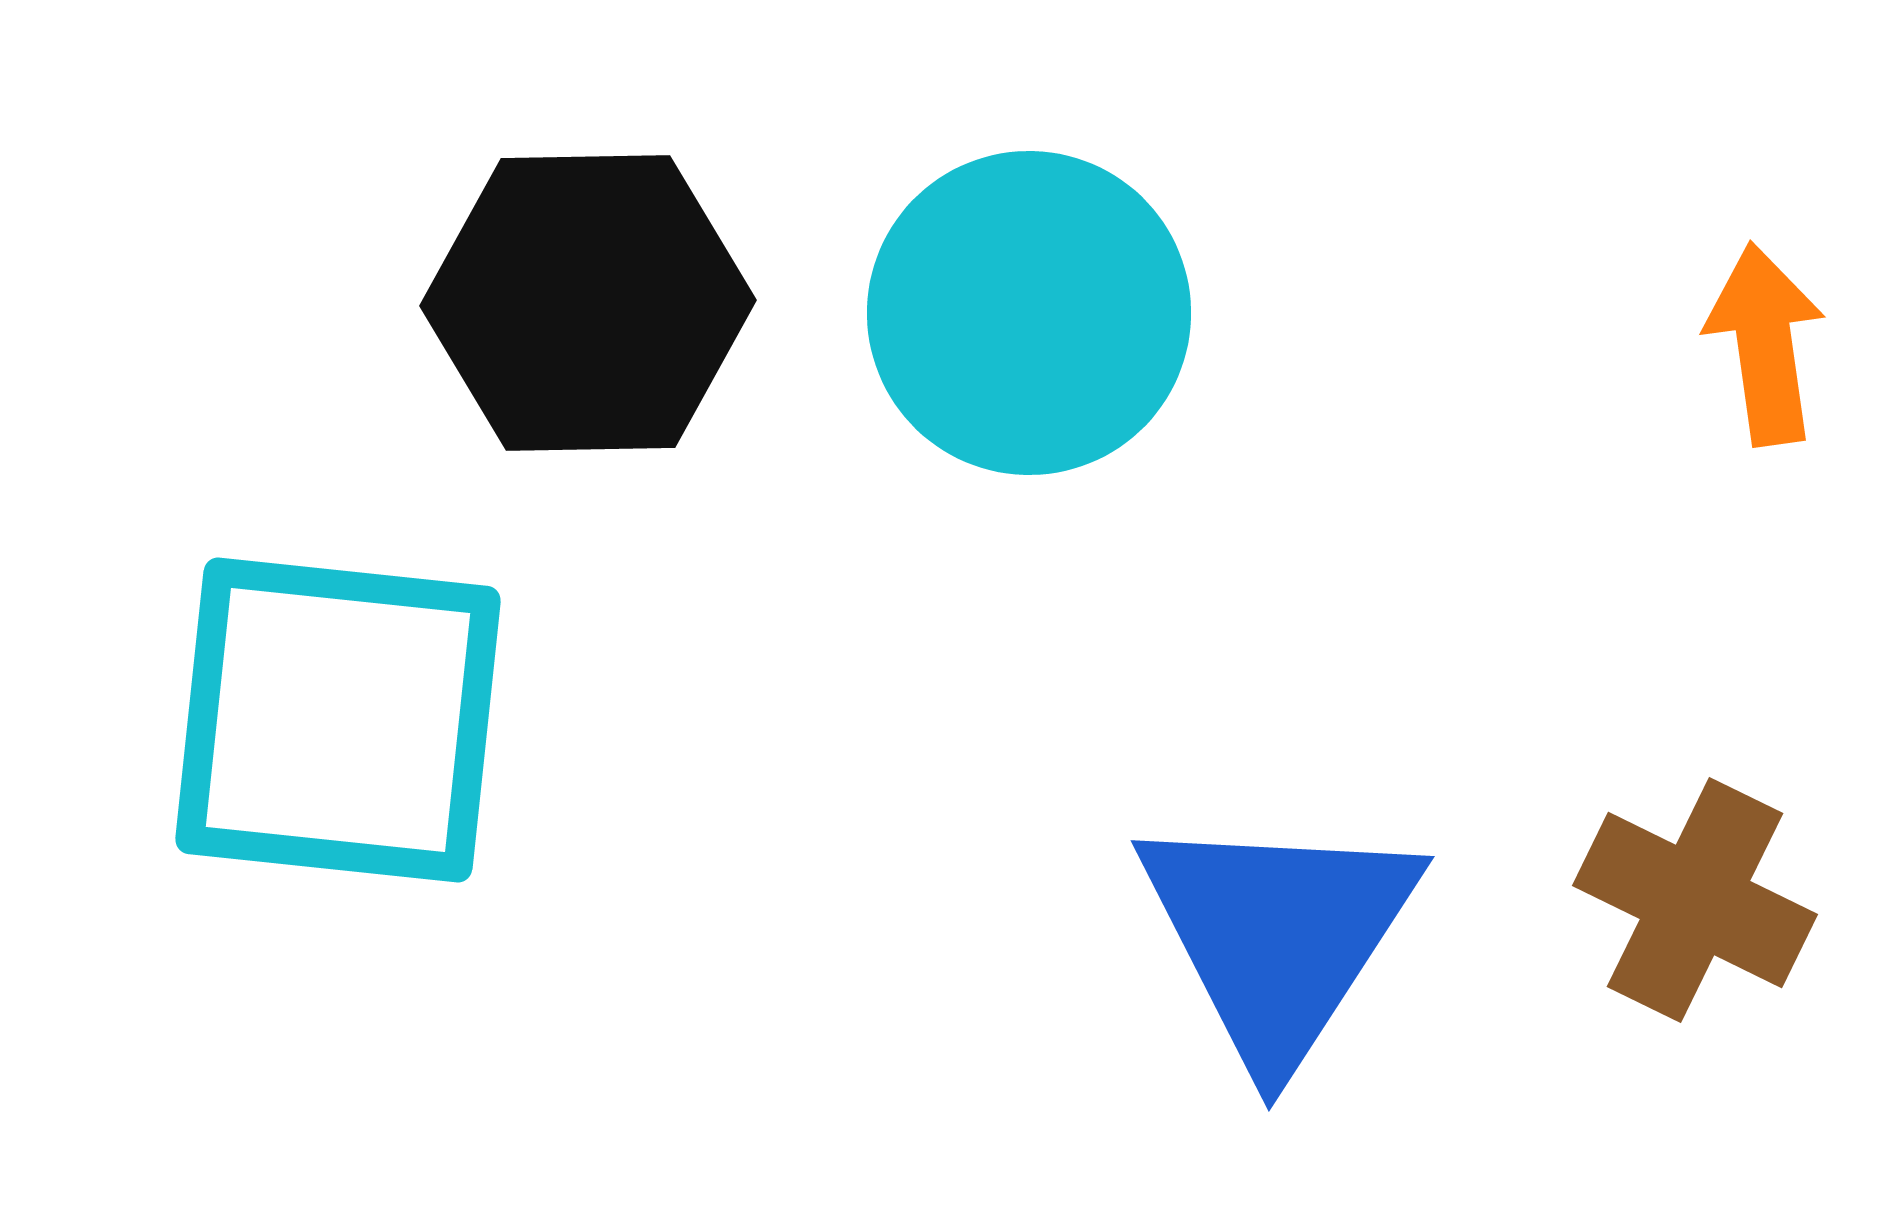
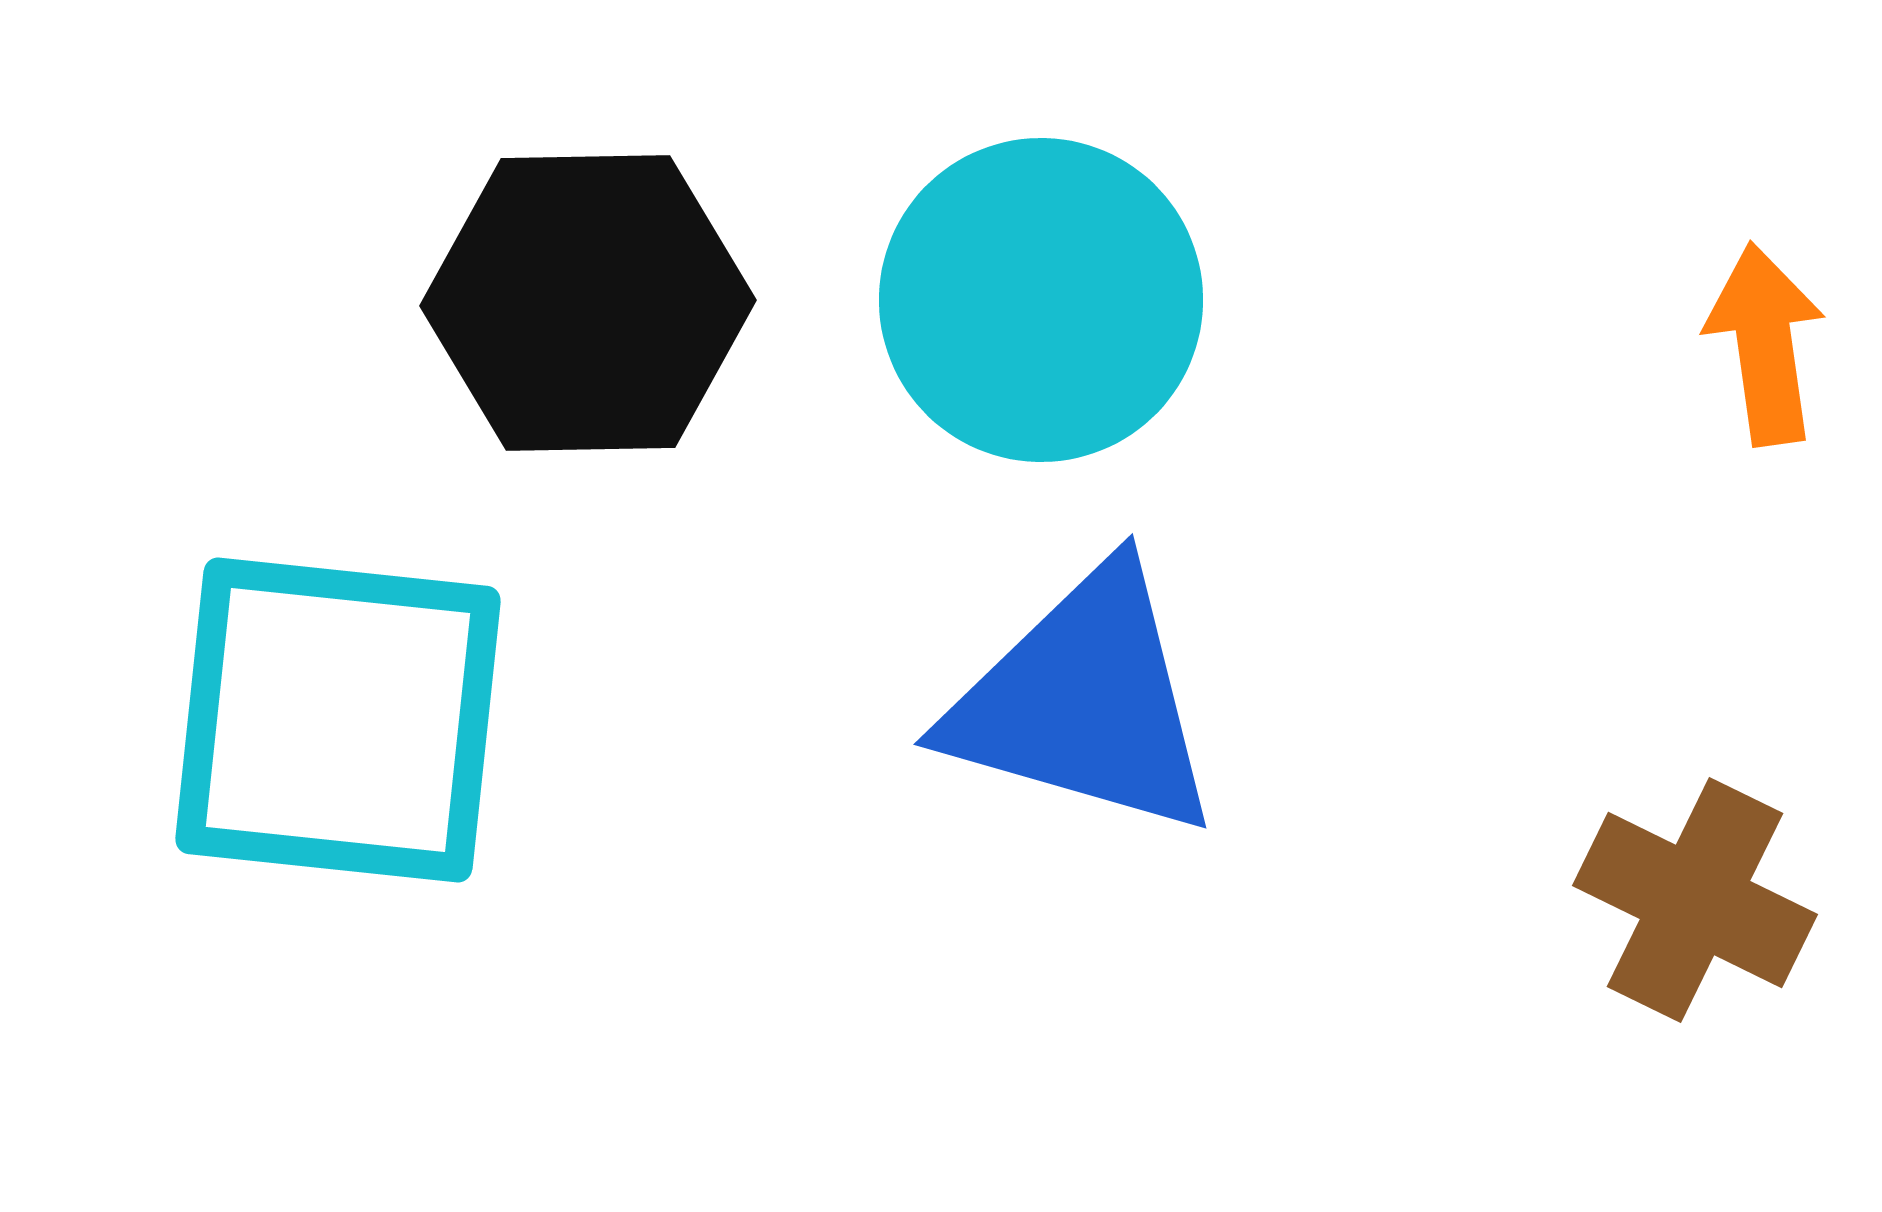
cyan circle: moved 12 px right, 13 px up
blue triangle: moved 194 px left, 234 px up; rotated 47 degrees counterclockwise
